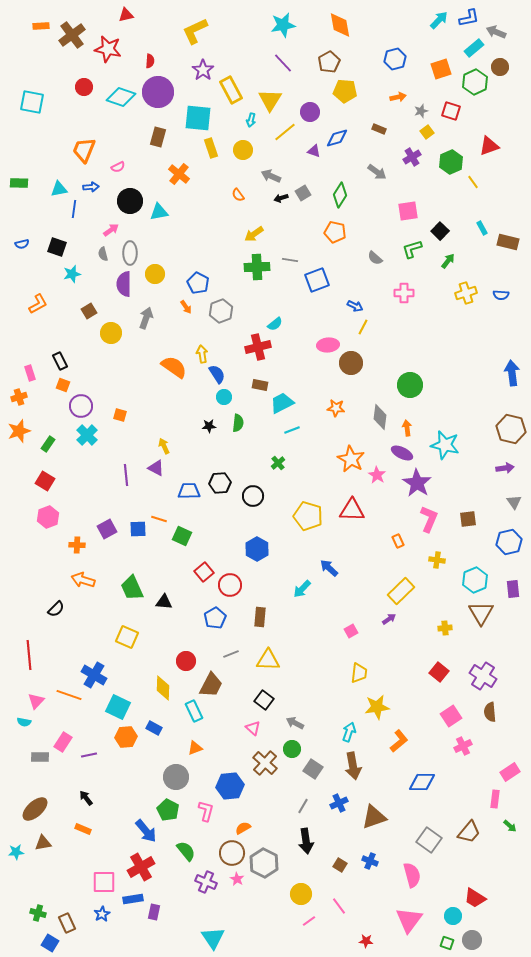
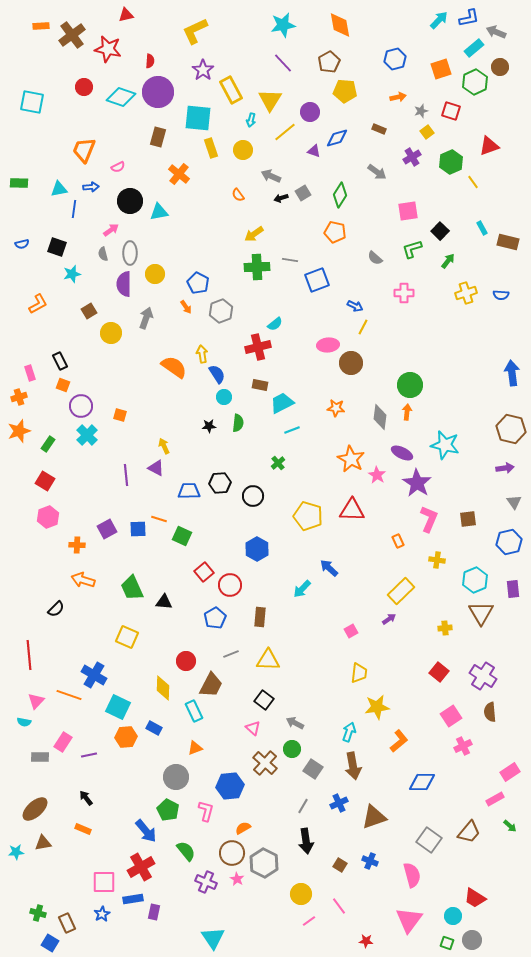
orange arrow at (407, 428): moved 16 px up; rotated 14 degrees clockwise
pink rectangle at (495, 799): rotated 54 degrees clockwise
